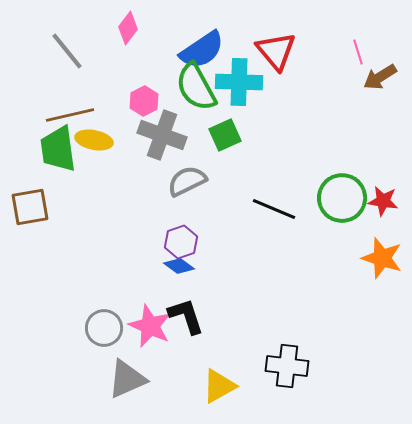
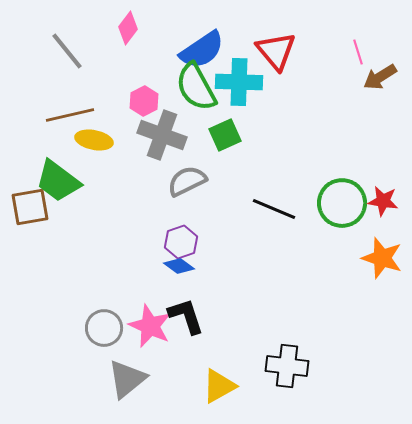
green trapezoid: moved 32 px down; rotated 45 degrees counterclockwise
green circle: moved 5 px down
gray triangle: rotated 15 degrees counterclockwise
